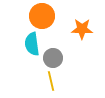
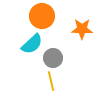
cyan semicircle: rotated 125 degrees counterclockwise
